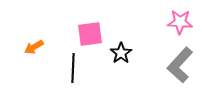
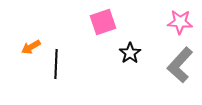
pink square: moved 13 px right, 12 px up; rotated 12 degrees counterclockwise
orange arrow: moved 3 px left
black star: moved 9 px right
black line: moved 17 px left, 4 px up
